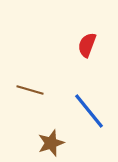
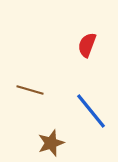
blue line: moved 2 px right
